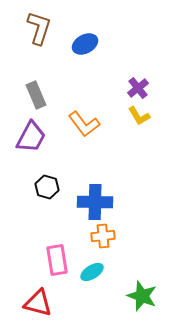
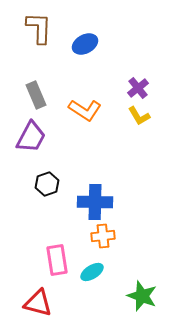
brown L-shape: rotated 16 degrees counterclockwise
orange L-shape: moved 1 px right, 14 px up; rotated 20 degrees counterclockwise
black hexagon: moved 3 px up; rotated 25 degrees clockwise
